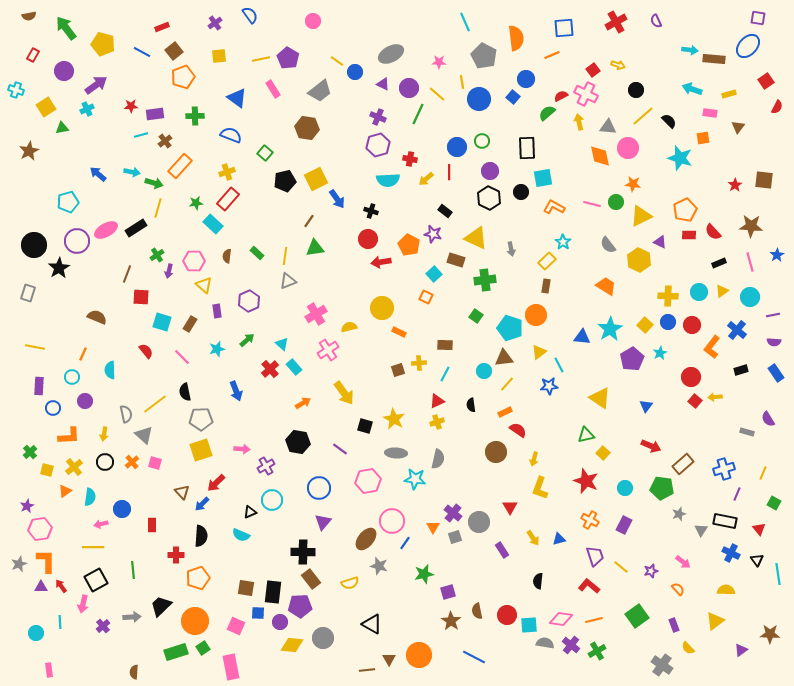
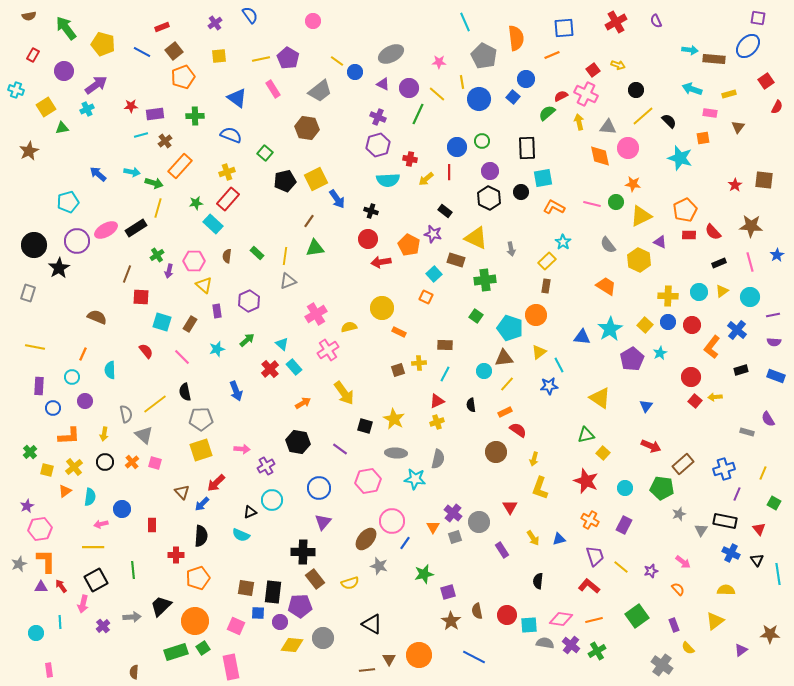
blue rectangle at (776, 373): moved 3 px down; rotated 36 degrees counterclockwise
brown rectangle at (311, 579): moved 4 px right
